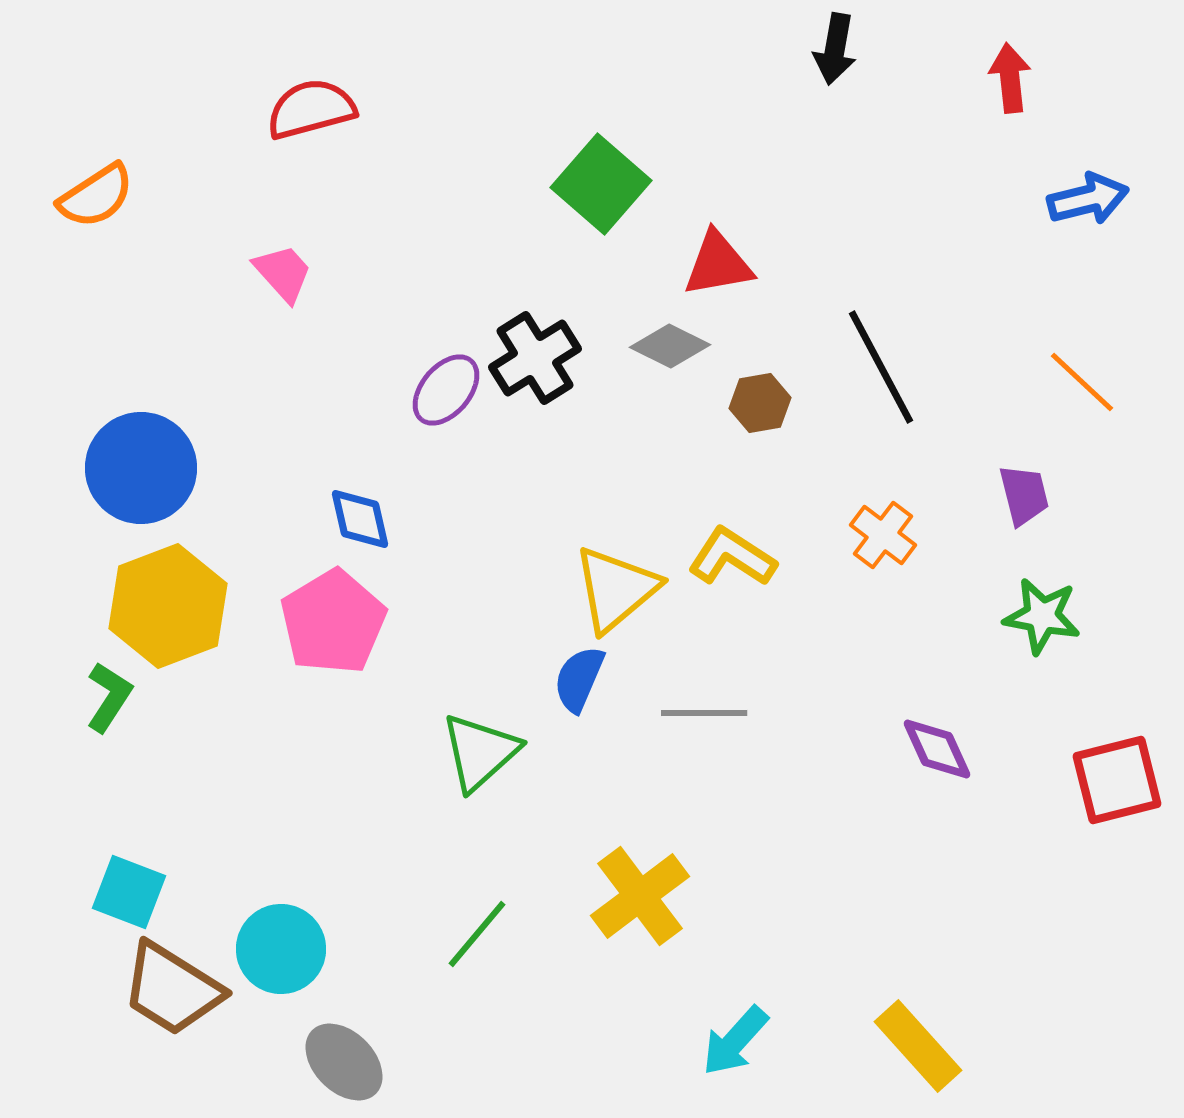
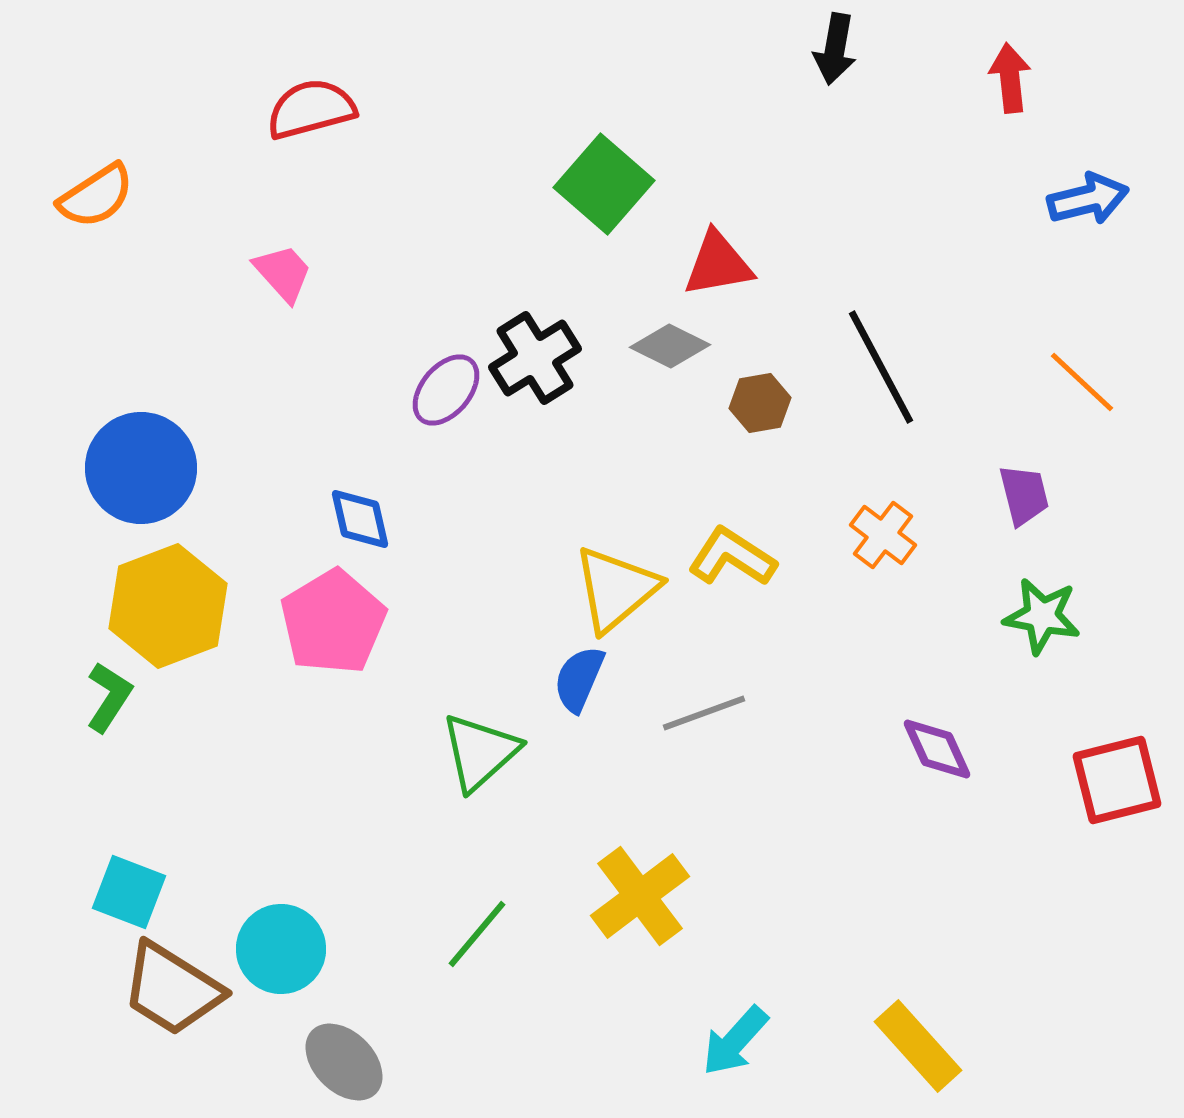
green square: moved 3 px right
gray line: rotated 20 degrees counterclockwise
